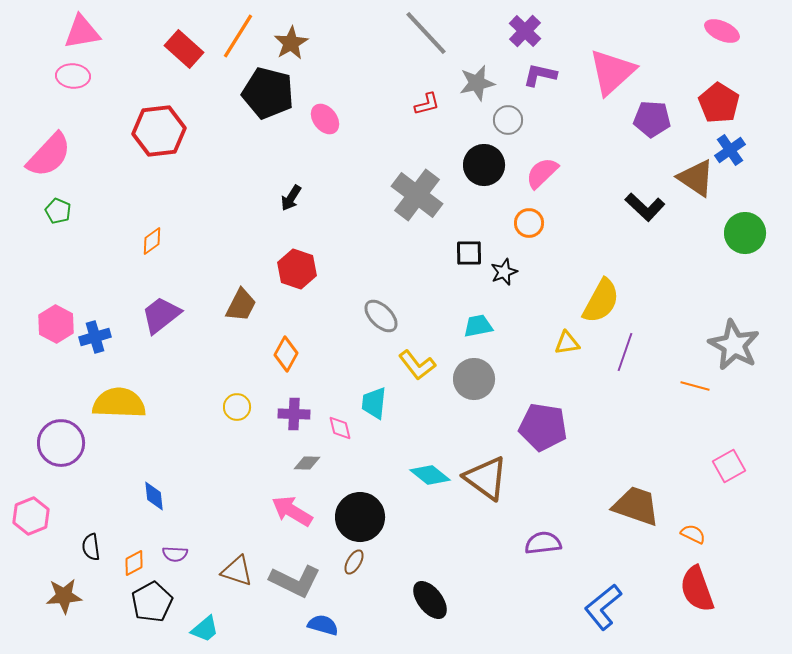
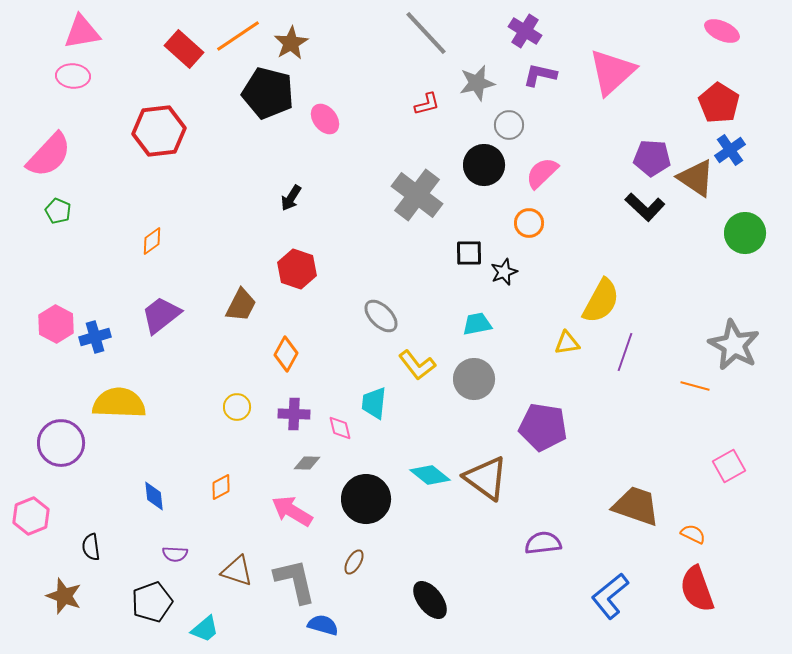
purple cross at (525, 31): rotated 12 degrees counterclockwise
orange line at (238, 36): rotated 24 degrees clockwise
purple pentagon at (652, 119): moved 39 px down
gray circle at (508, 120): moved 1 px right, 5 px down
cyan trapezoid at (478, 326): moved 1 px left, 2 px up
black circle at (360, 517): moved 6 px right, 18 px up
orange diamond at (134, 563): moved 87 px right, 76 px up
gray L-shape at (295, 581): rotated 129 degrees counterclockwise
brown star at (64, 596): rotated 24 degrees clockwise
black pentagon at (152, 602): rotated 9 degrees clockwise
blue L-shape at (603, 607): moved 7 px right, 11 px up
